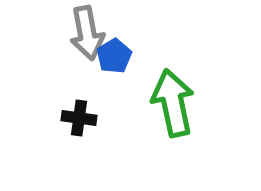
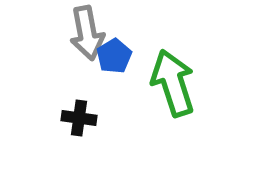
green arrow: moved 20 px up; rotated 6 degrees counterclockwise
